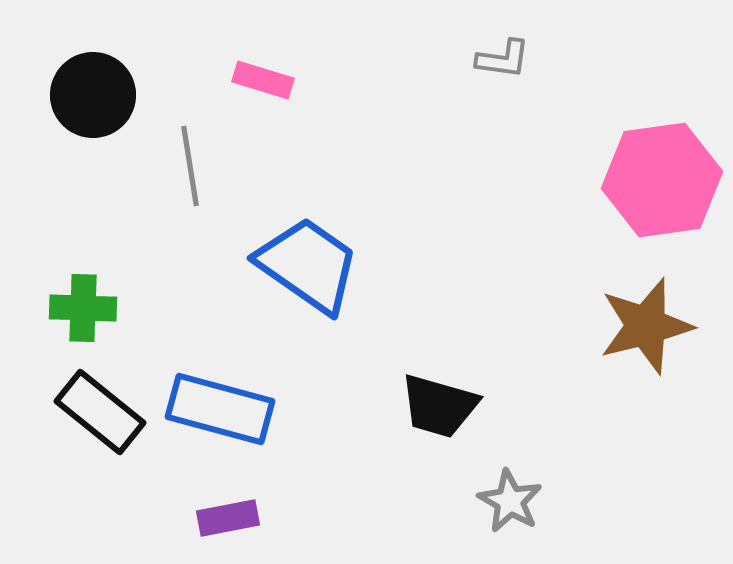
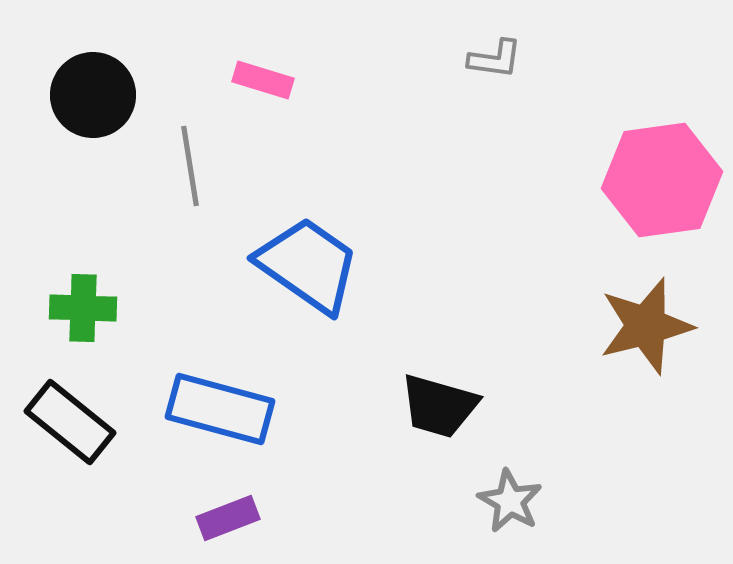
gray L-shape: moved 8 px left
black rectangle: moved 30 px left, 10 px down
purple rectangle: rotated 10 degrees counterclockwise
